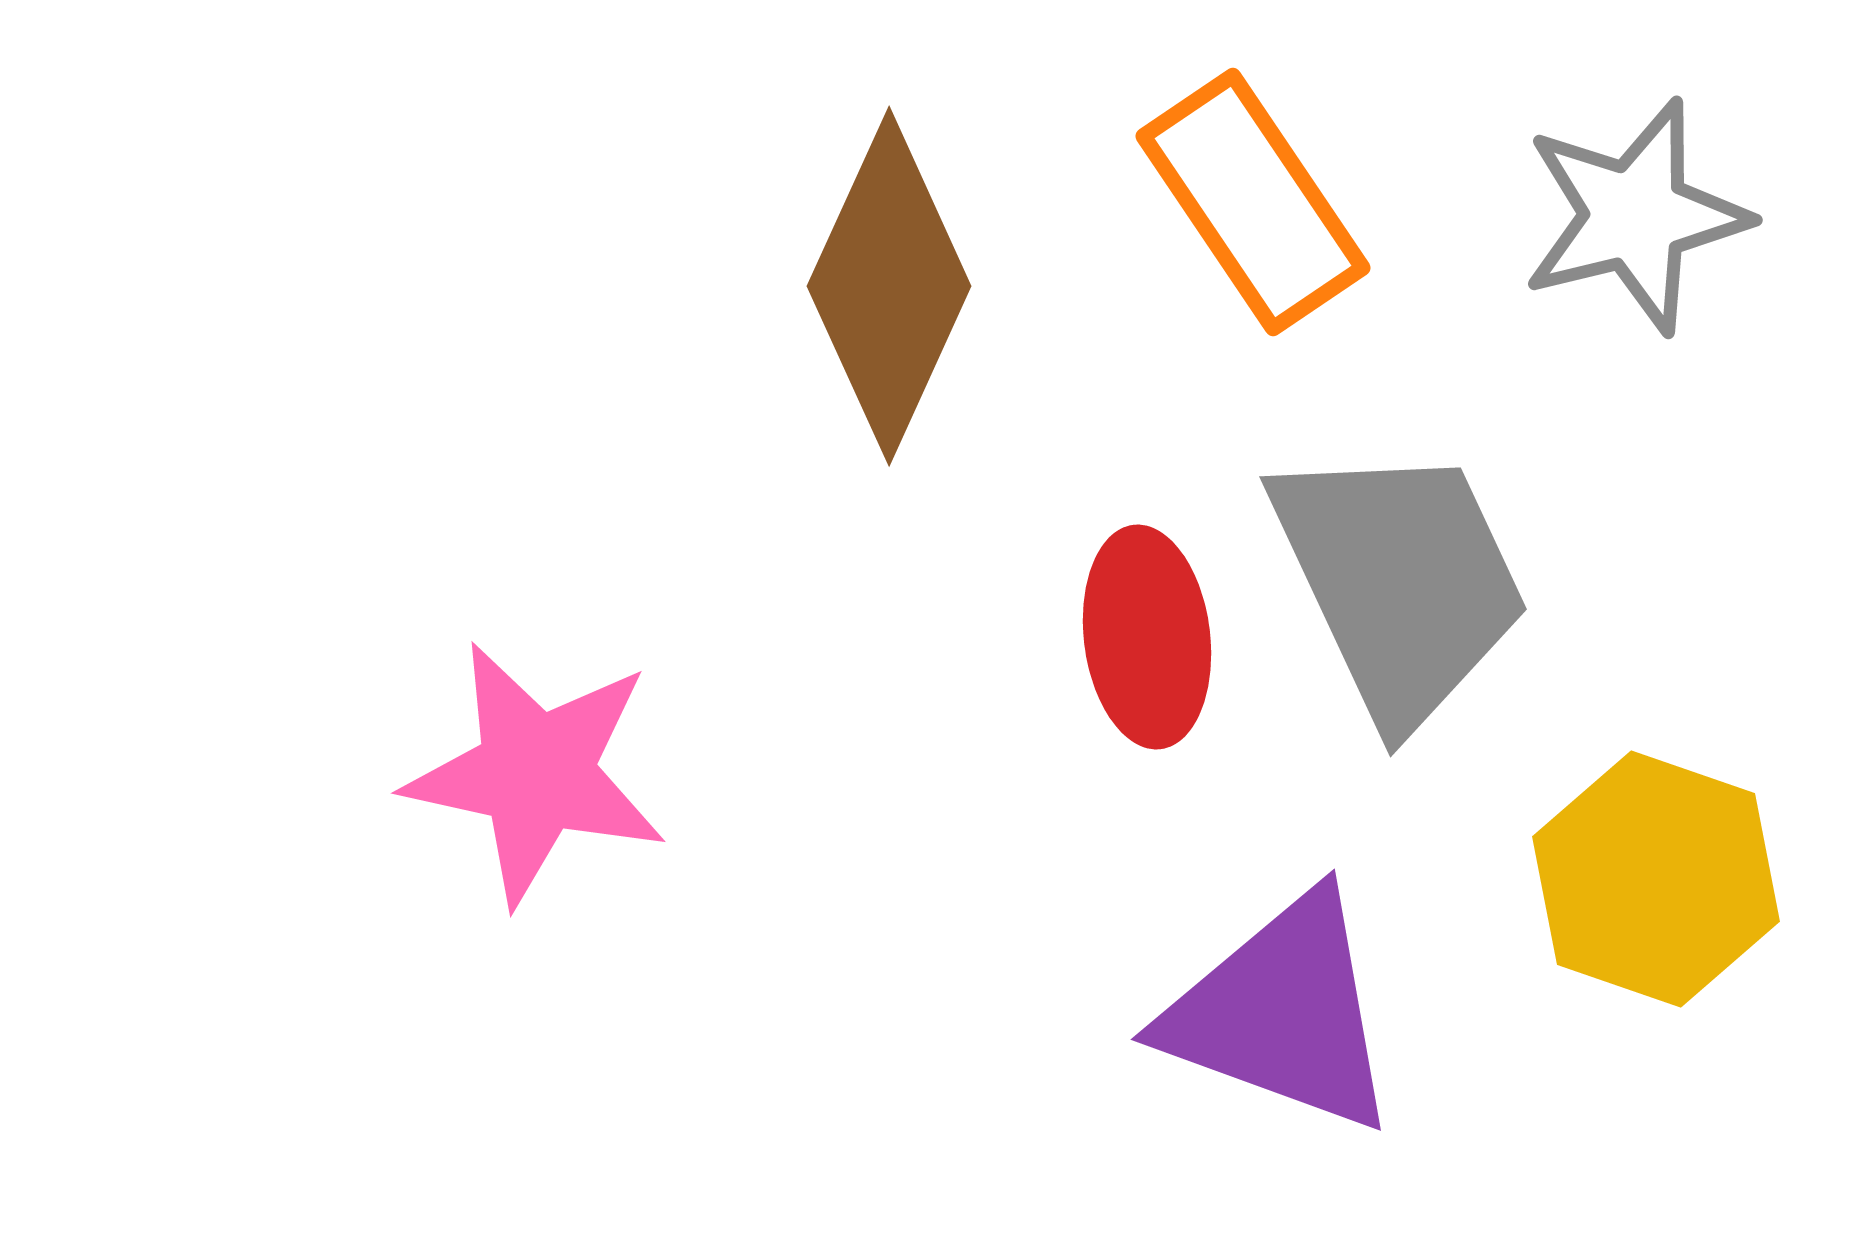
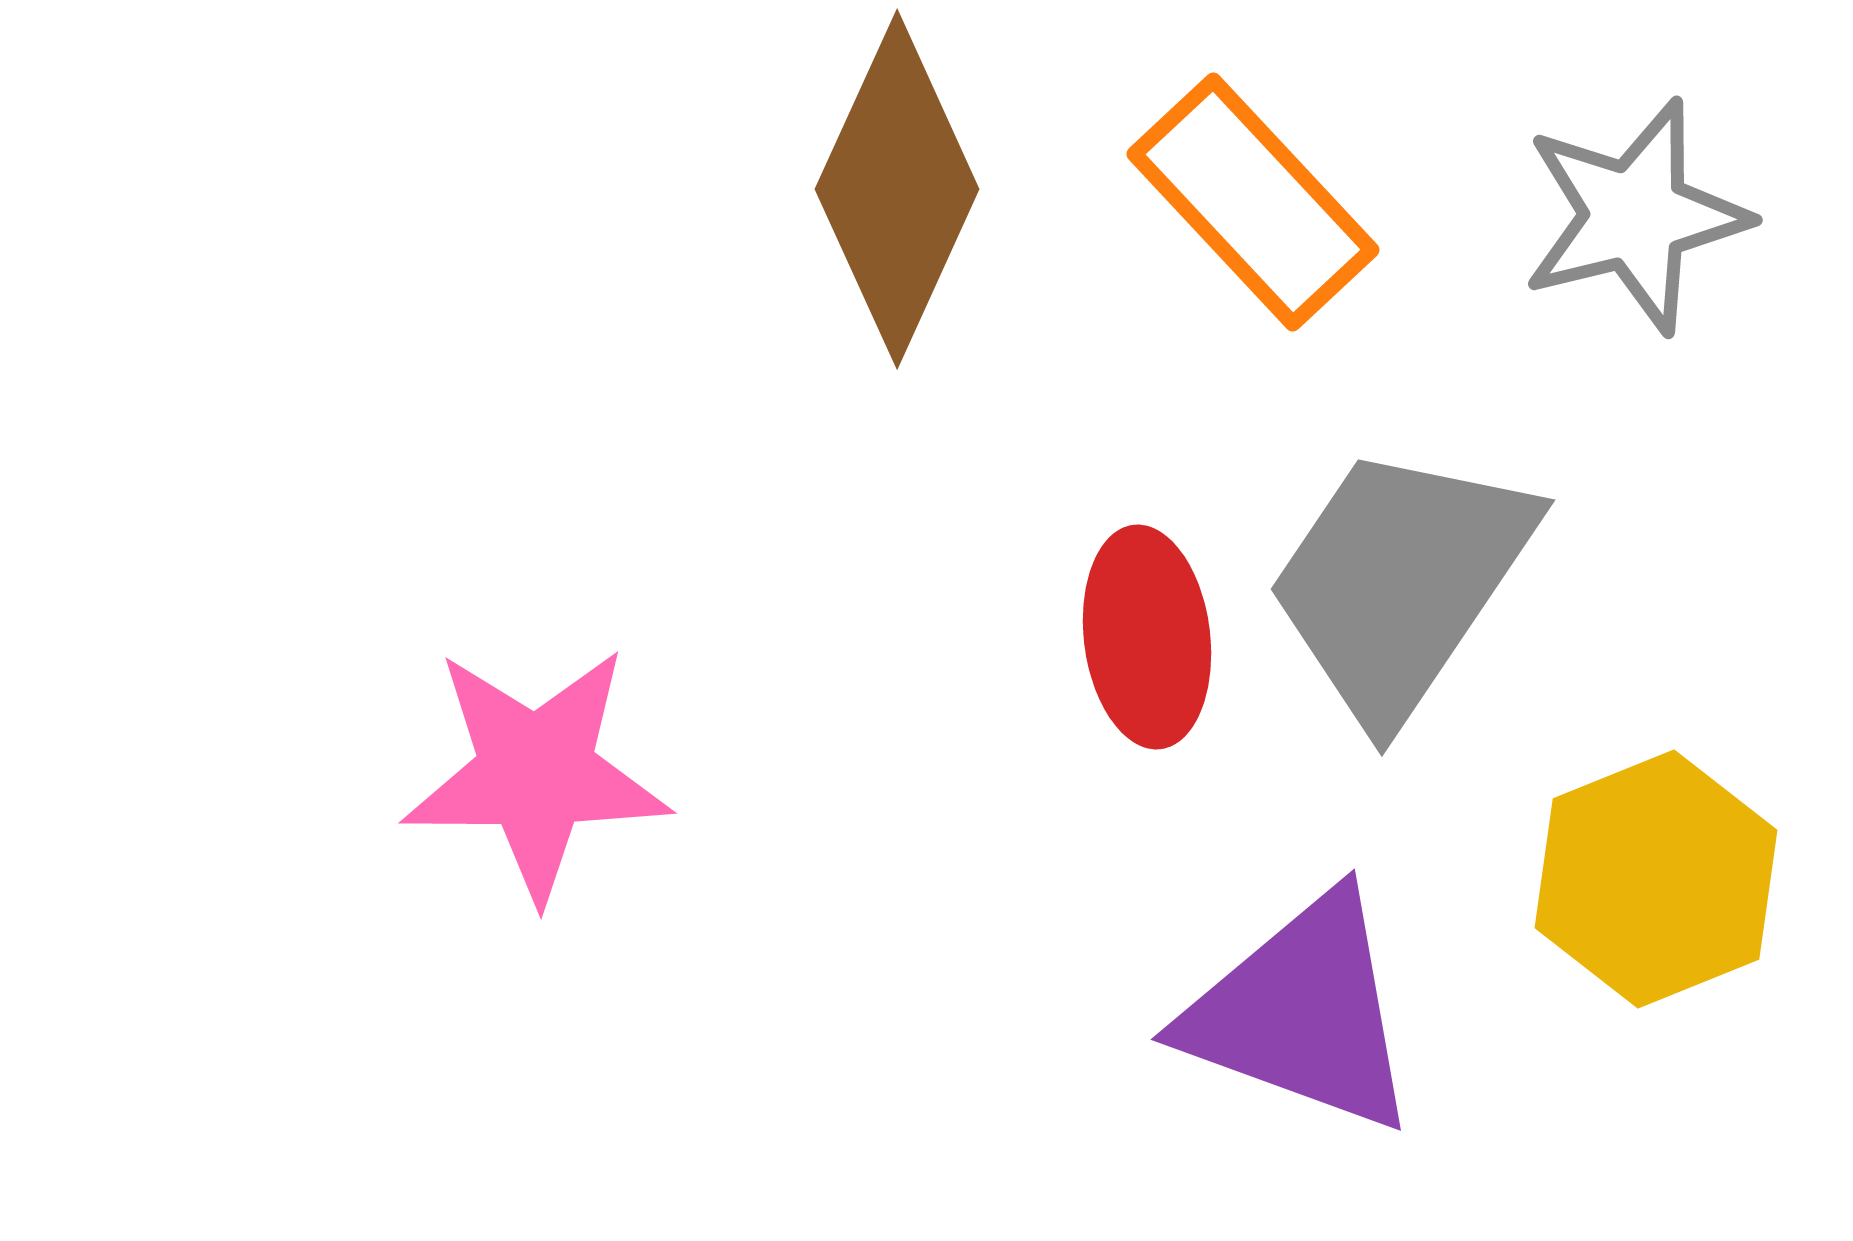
orange rectangle: rotated 9 degrees counterclockwise
brown diamond: moved 8 px right, 97 px up
gray trapezoid: rotated 121 degrees counterclockwise
pink star: rotated 12 degrees counterclockwise
yellow hexagon: rotated 19 degrees clockwise
purple triangle: moved 20 px right
